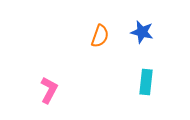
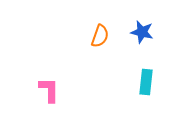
pink L-shape: rotated 28 degrees counterclockwise
